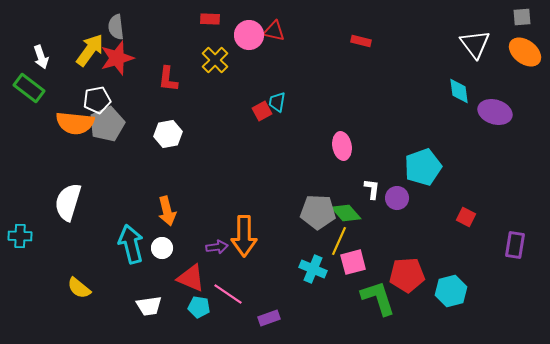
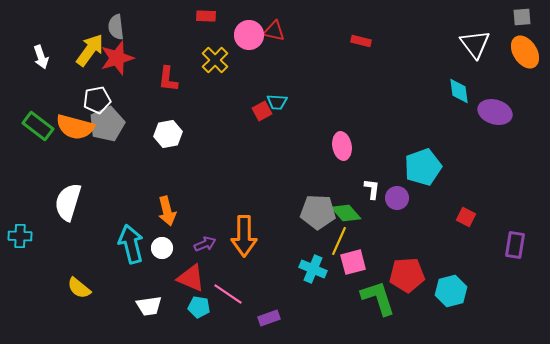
red rectangle at (210, 19): moved 4 px left, 3 px up
orange ellipse at (525, 52): rotated 20 degrees clockwise
green rectangle at (29, 88): moved 9 px right, 38 px down
cyan trapezoid at (277, 102): rotated 95 degrees counterclockwise
orange semicircle at (75, 123): moved 4 px down; rotated 9 degrees clockwise
purple arrow at (217, 247): moved 12 px left, 3 px up; rotated 15 degrees counterclockwise
